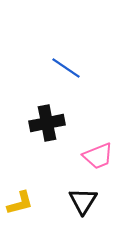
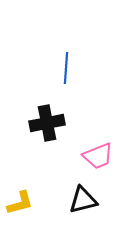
blue line: rotated 60 degrees clockwise
black triangle: moved 1 px up; rotated 44 degrees clockwise
